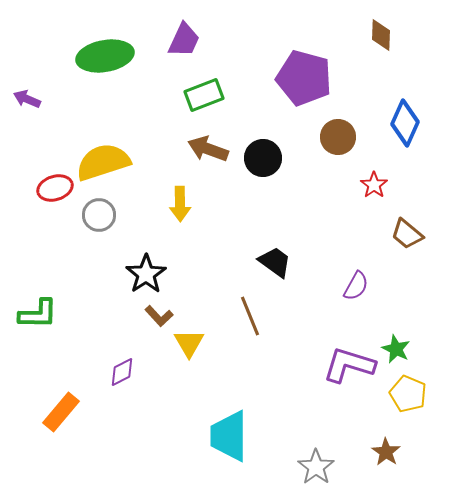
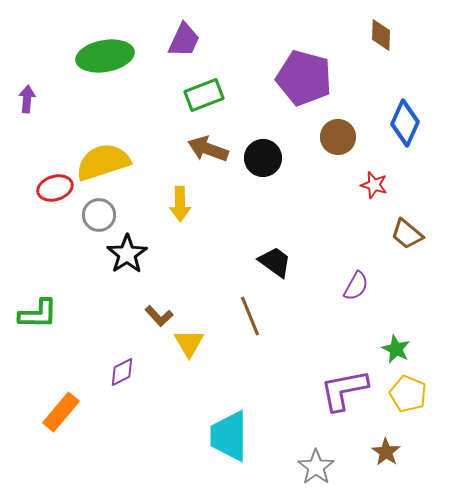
purple arrow: rotated 72 degrees clockwise
red star: rotated 20 degrees counterclockwise
black star: moved 19 px left, 20 px up
purple L-shape: moved 5 px left, 25 px down; rotated 28 degrees counterclockwise
